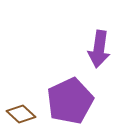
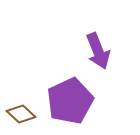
purple arrow: moved 1 px left, 2 px down; rotated 30 degrees counterclockwise
